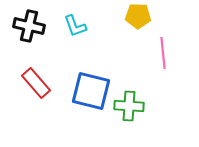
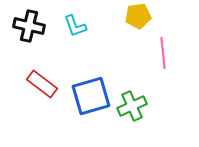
yellow pentagon: rotated 10 degrees counterclockwise
red rectangle: moved 6 px right, 1 px down; rotated 12 degrees counterclockwise
blue square: moved 5 px down; rotated 30 degrees counterclockwise
green cross: moved 3 px right; rotated 28 degrees counterclockwise
